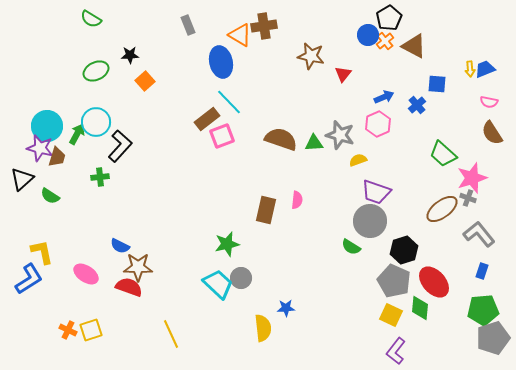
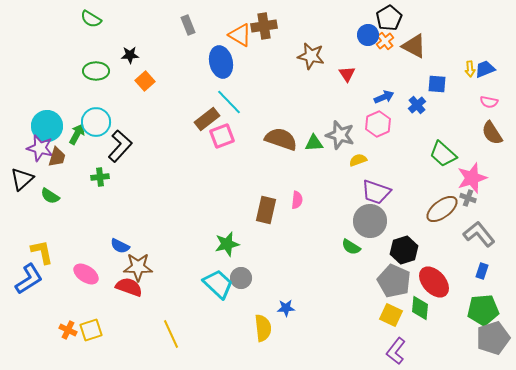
green ellipse at (96, 71): rotated 25 degrees clockwise
red triangle at (343, 74): moved 4 px right; rotated 12 degrees counterclockwise
